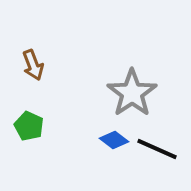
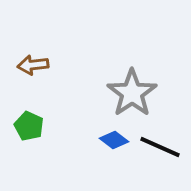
brown arrow: rotated 104 degrees clockwise
black line: moved 3 px right, 2 px up
